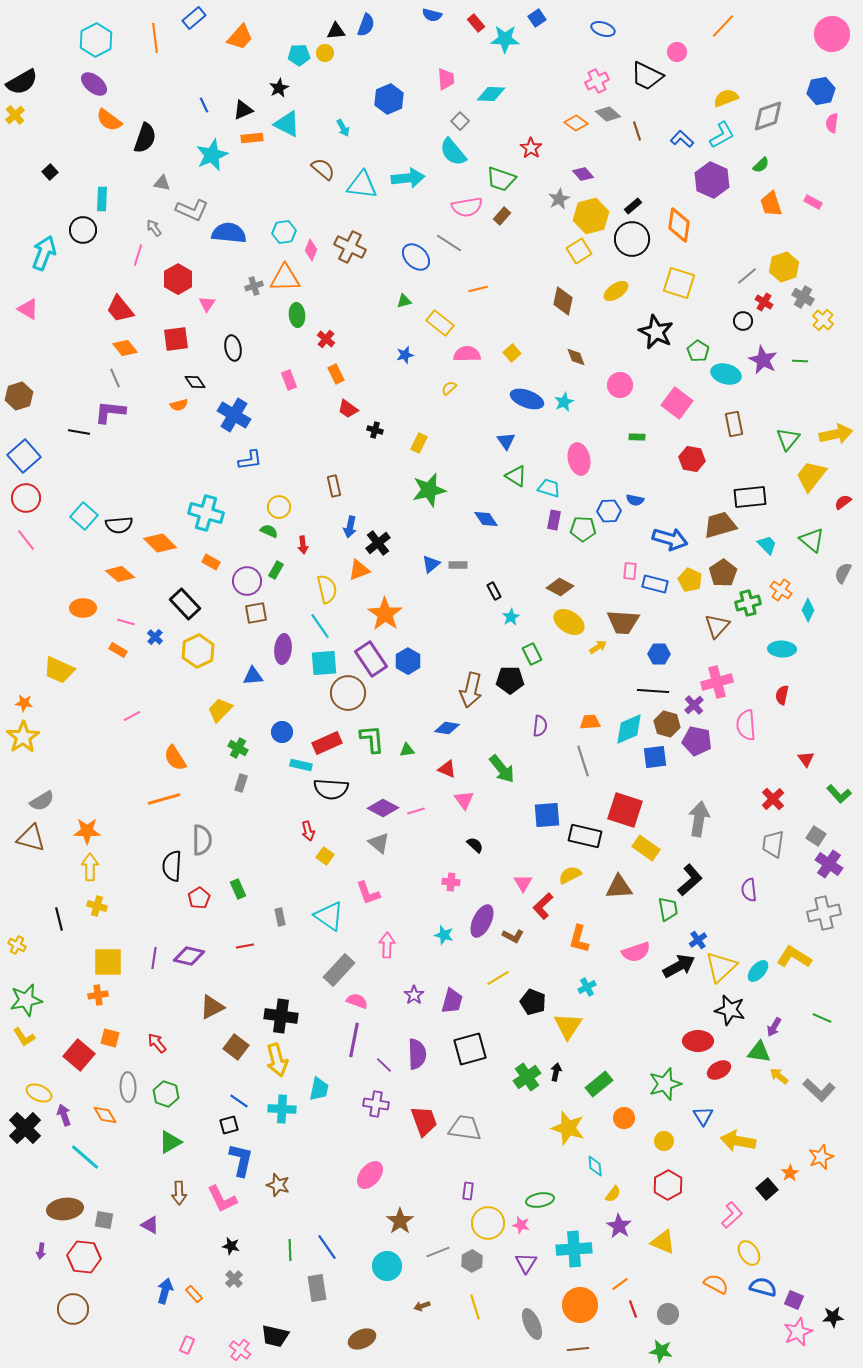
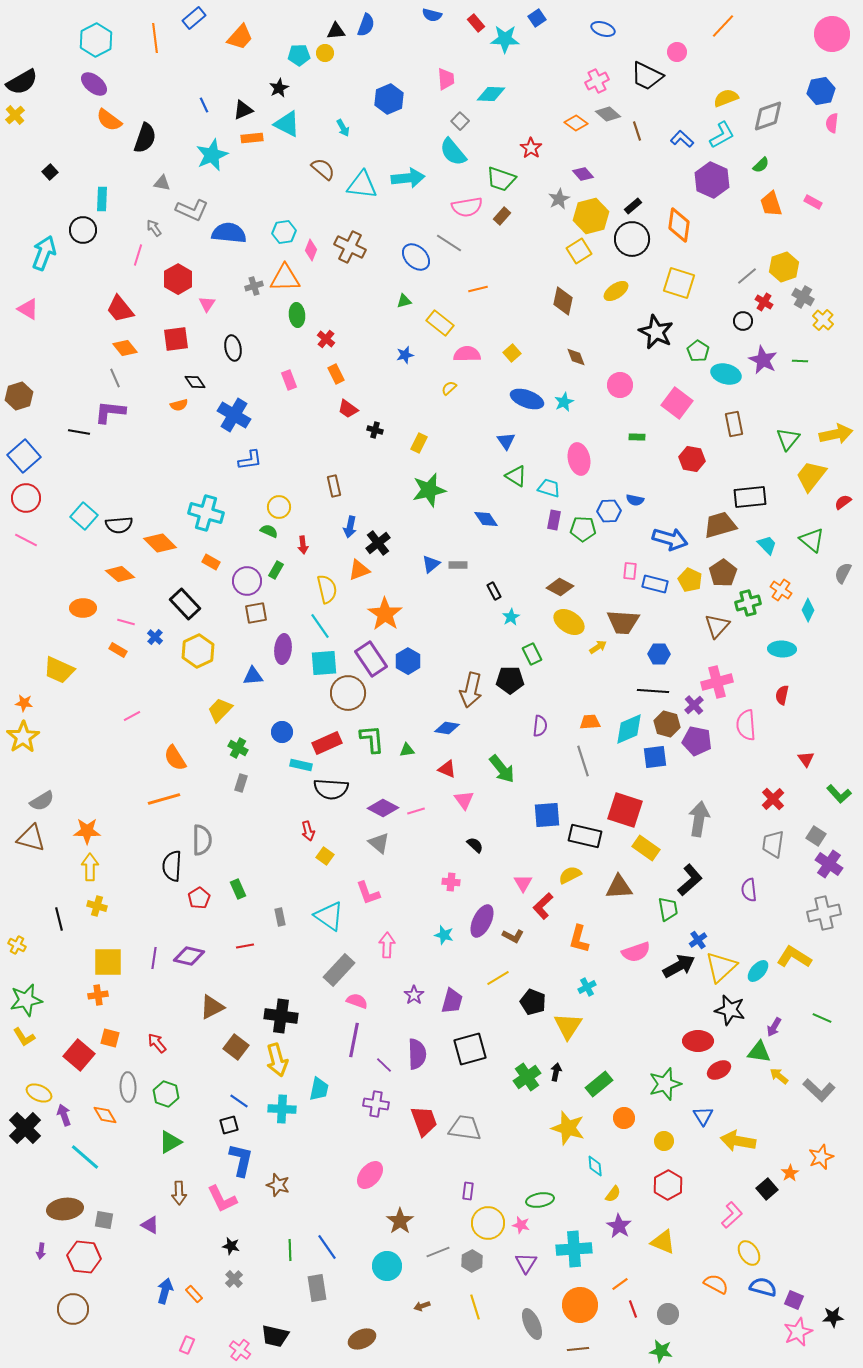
pink line at (26, 540): rotated 25 degrees counterclockwise
